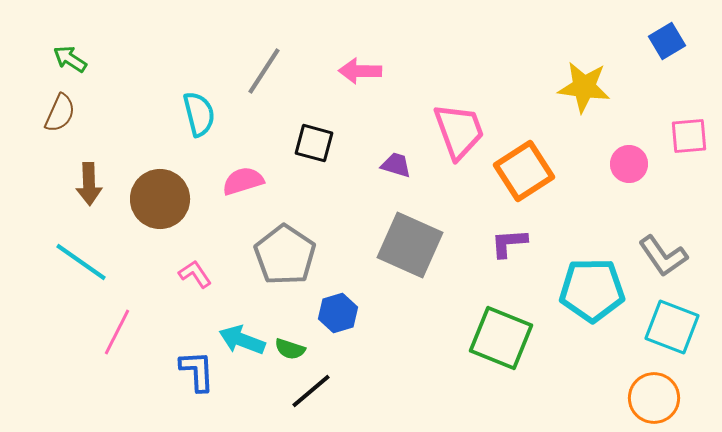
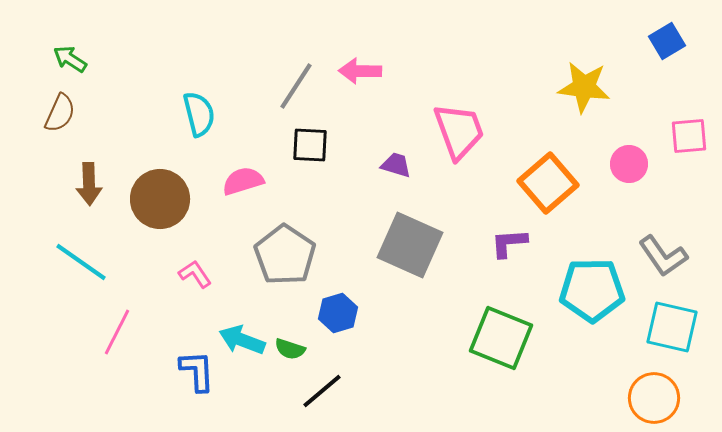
gray line: moved 32 px right, 15 px down
black square: moved 4 px left, 2 px down; rotated 12 degrees counterclockwise
orange square: moved 24 px right, 12 px down; rotated 8 degrees counterclockwise
cyan square: rotated 8 degrees counterclockwise
black line: moved 11 px right
